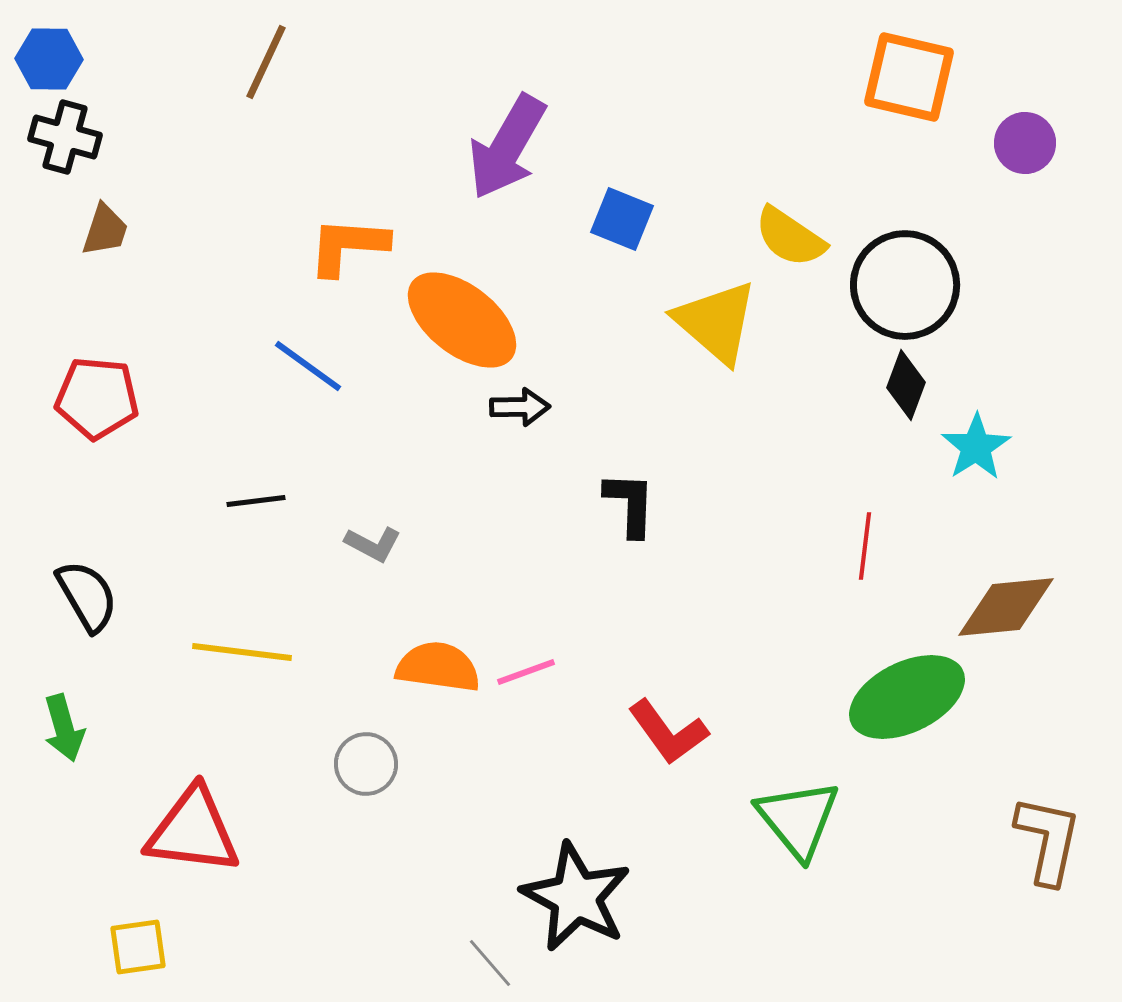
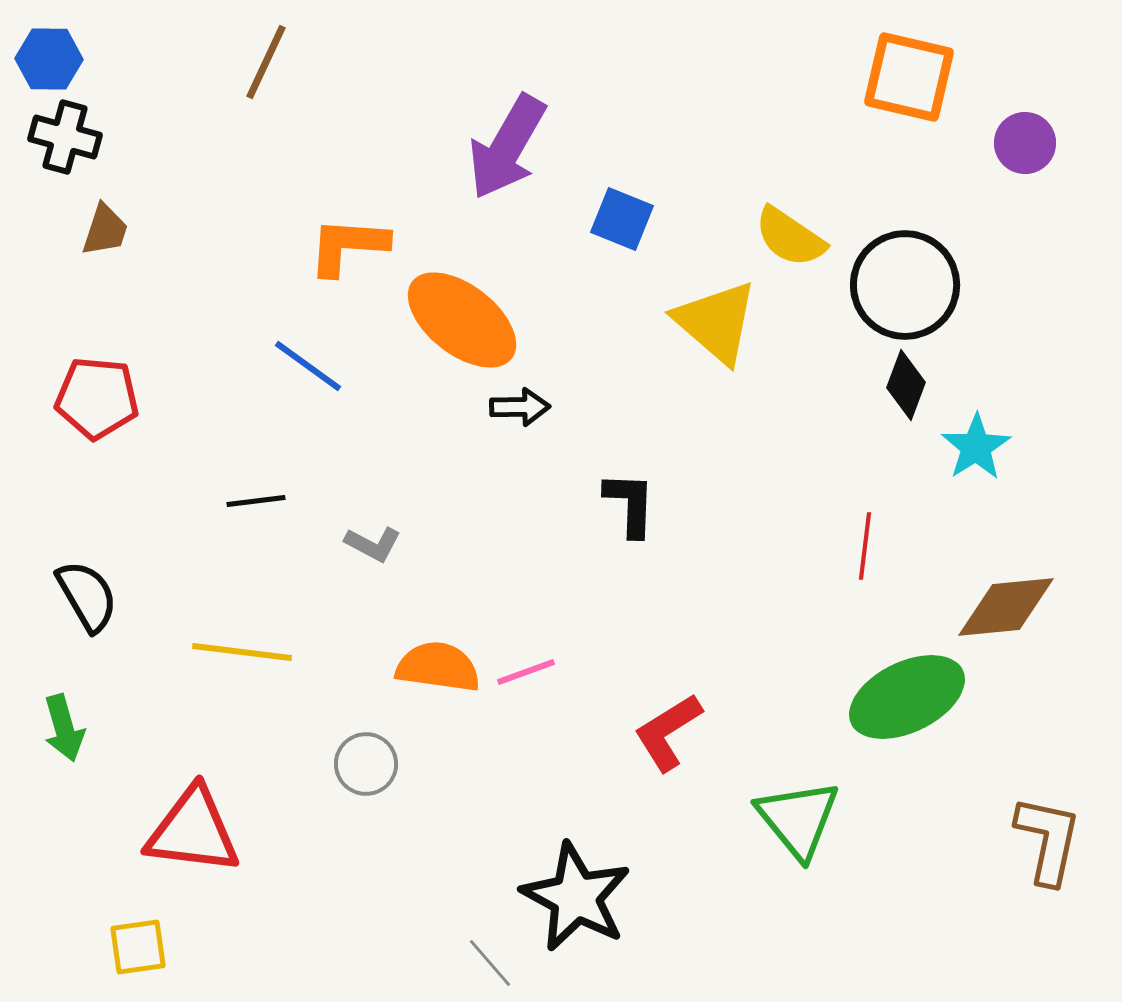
red L-shape: rotated 94 degrees clockwise
